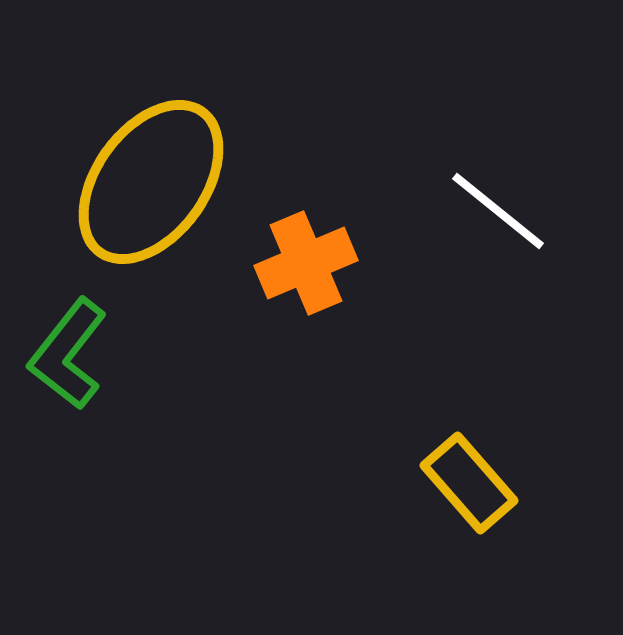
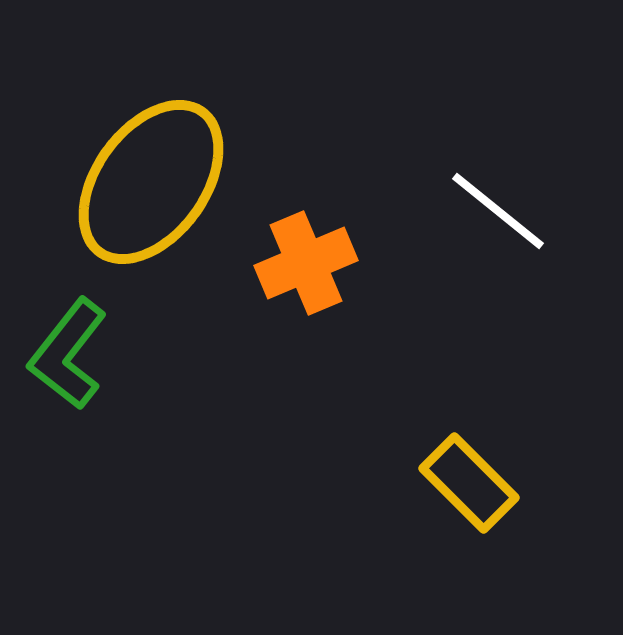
yellow rectangle: rotated 4 degrees counterclockwise
